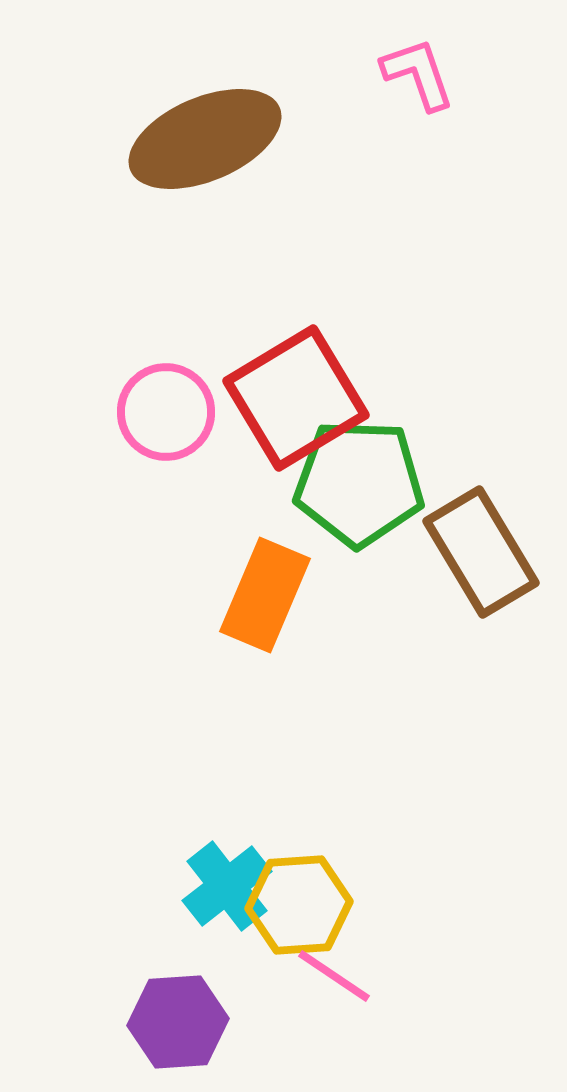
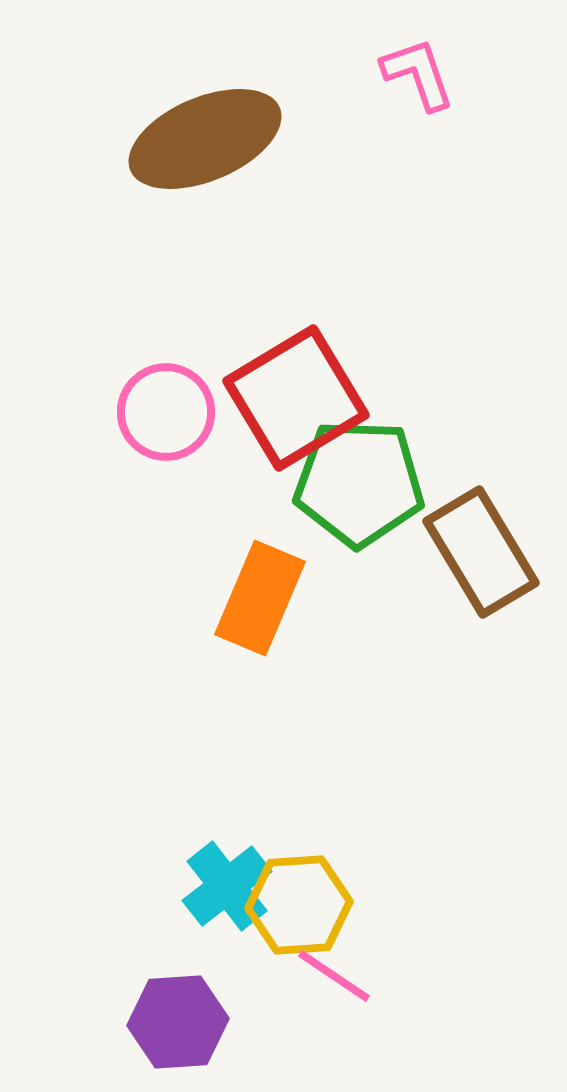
orange rectangle: moved 5 px left, 3 px down
